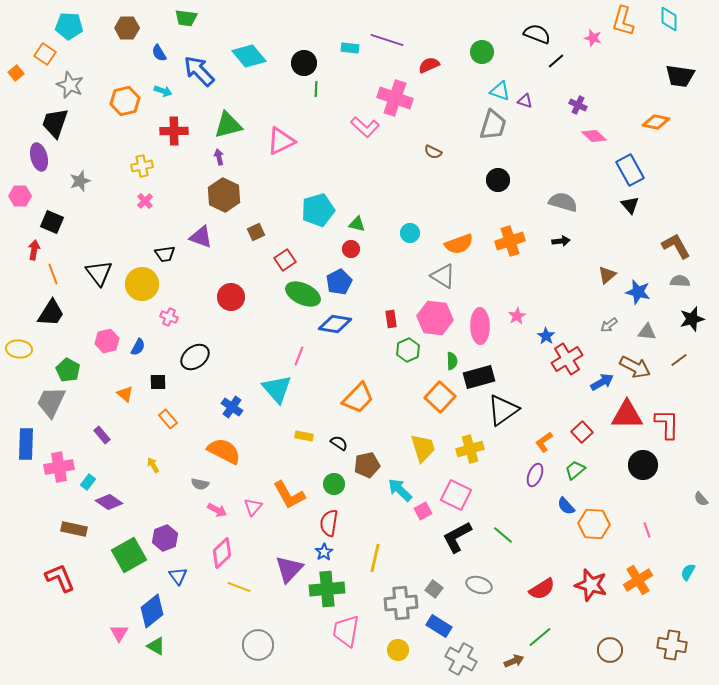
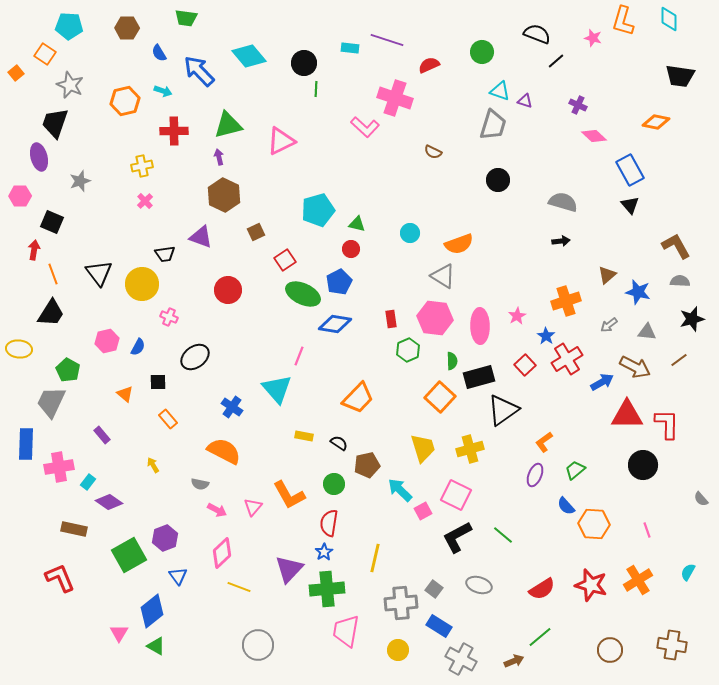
orange cross at (510, 241): moved 56 px right, 60 px down
red circle at (231, 297): moved 3 px left, 7 px up
red square at (582, 432): moved 57 px left, 67 px up
